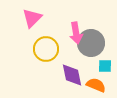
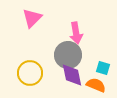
gray circle: moved 23 px left, 12 px down
yellow circle: moved 16 px left, 24 px down
cyan square: moved 2 px left, 2 px down; rotated 16 degrees clockwise
